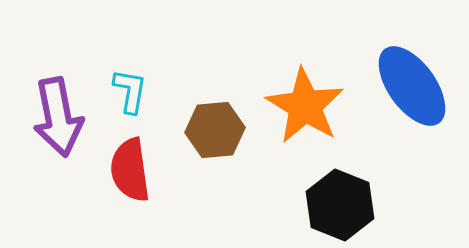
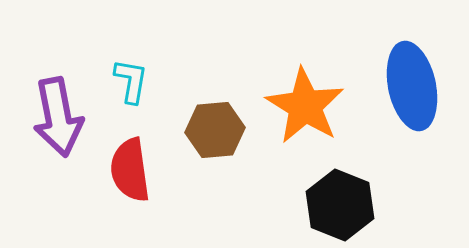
blue ellipse: rotated 24 degrees clockwise
cyan L-shape: moved 1 px right, 10 px up
